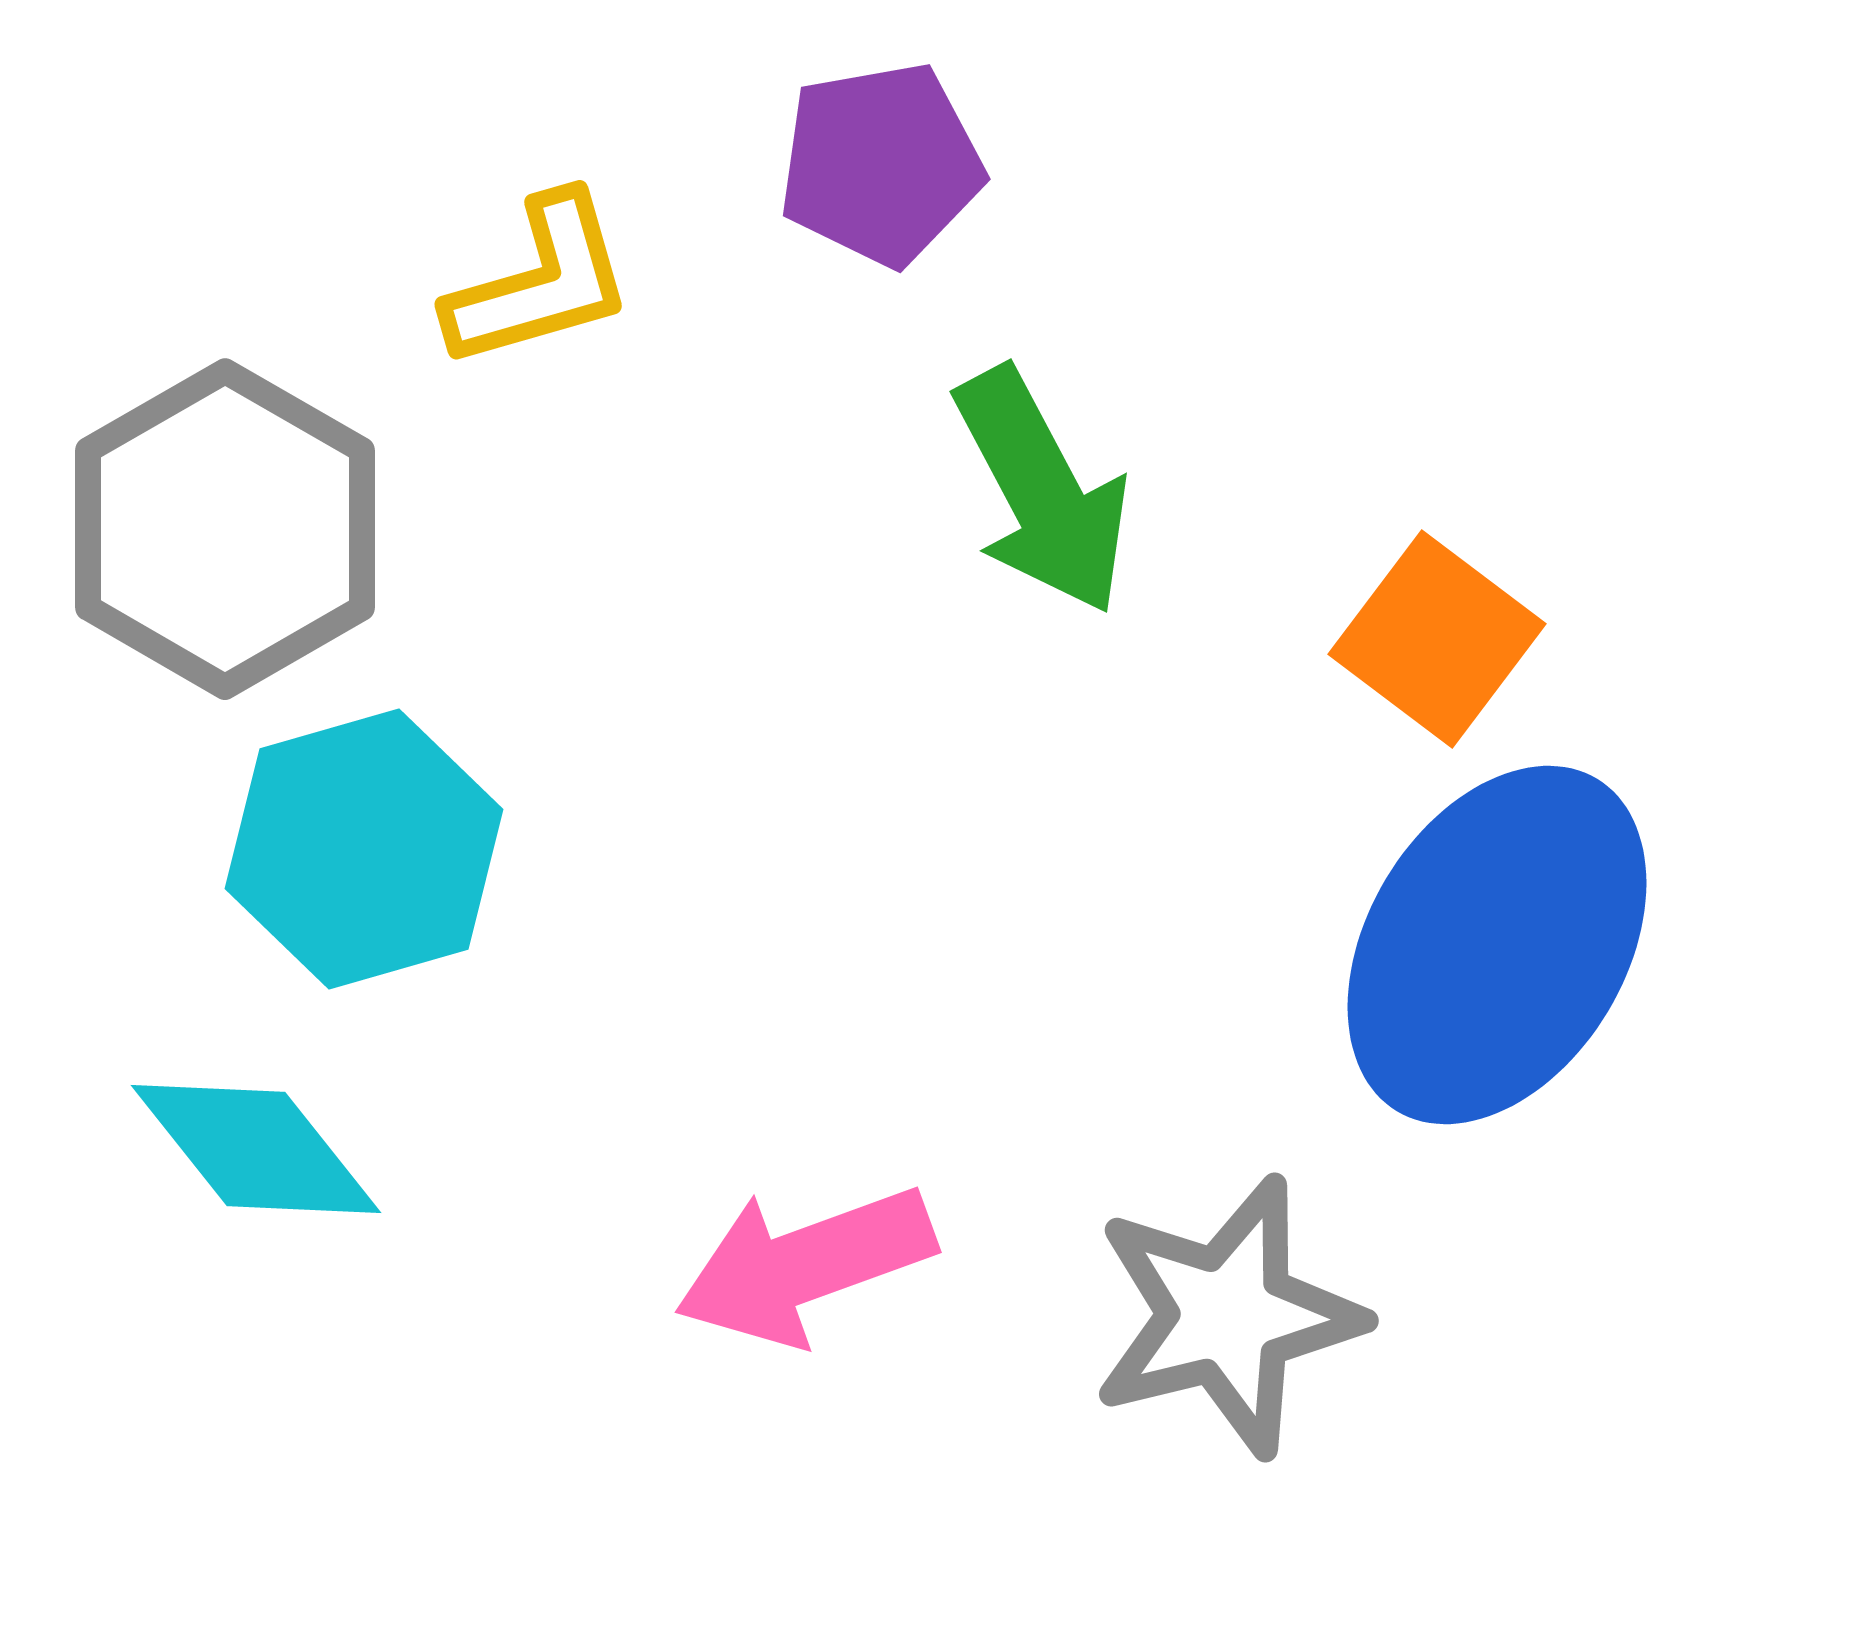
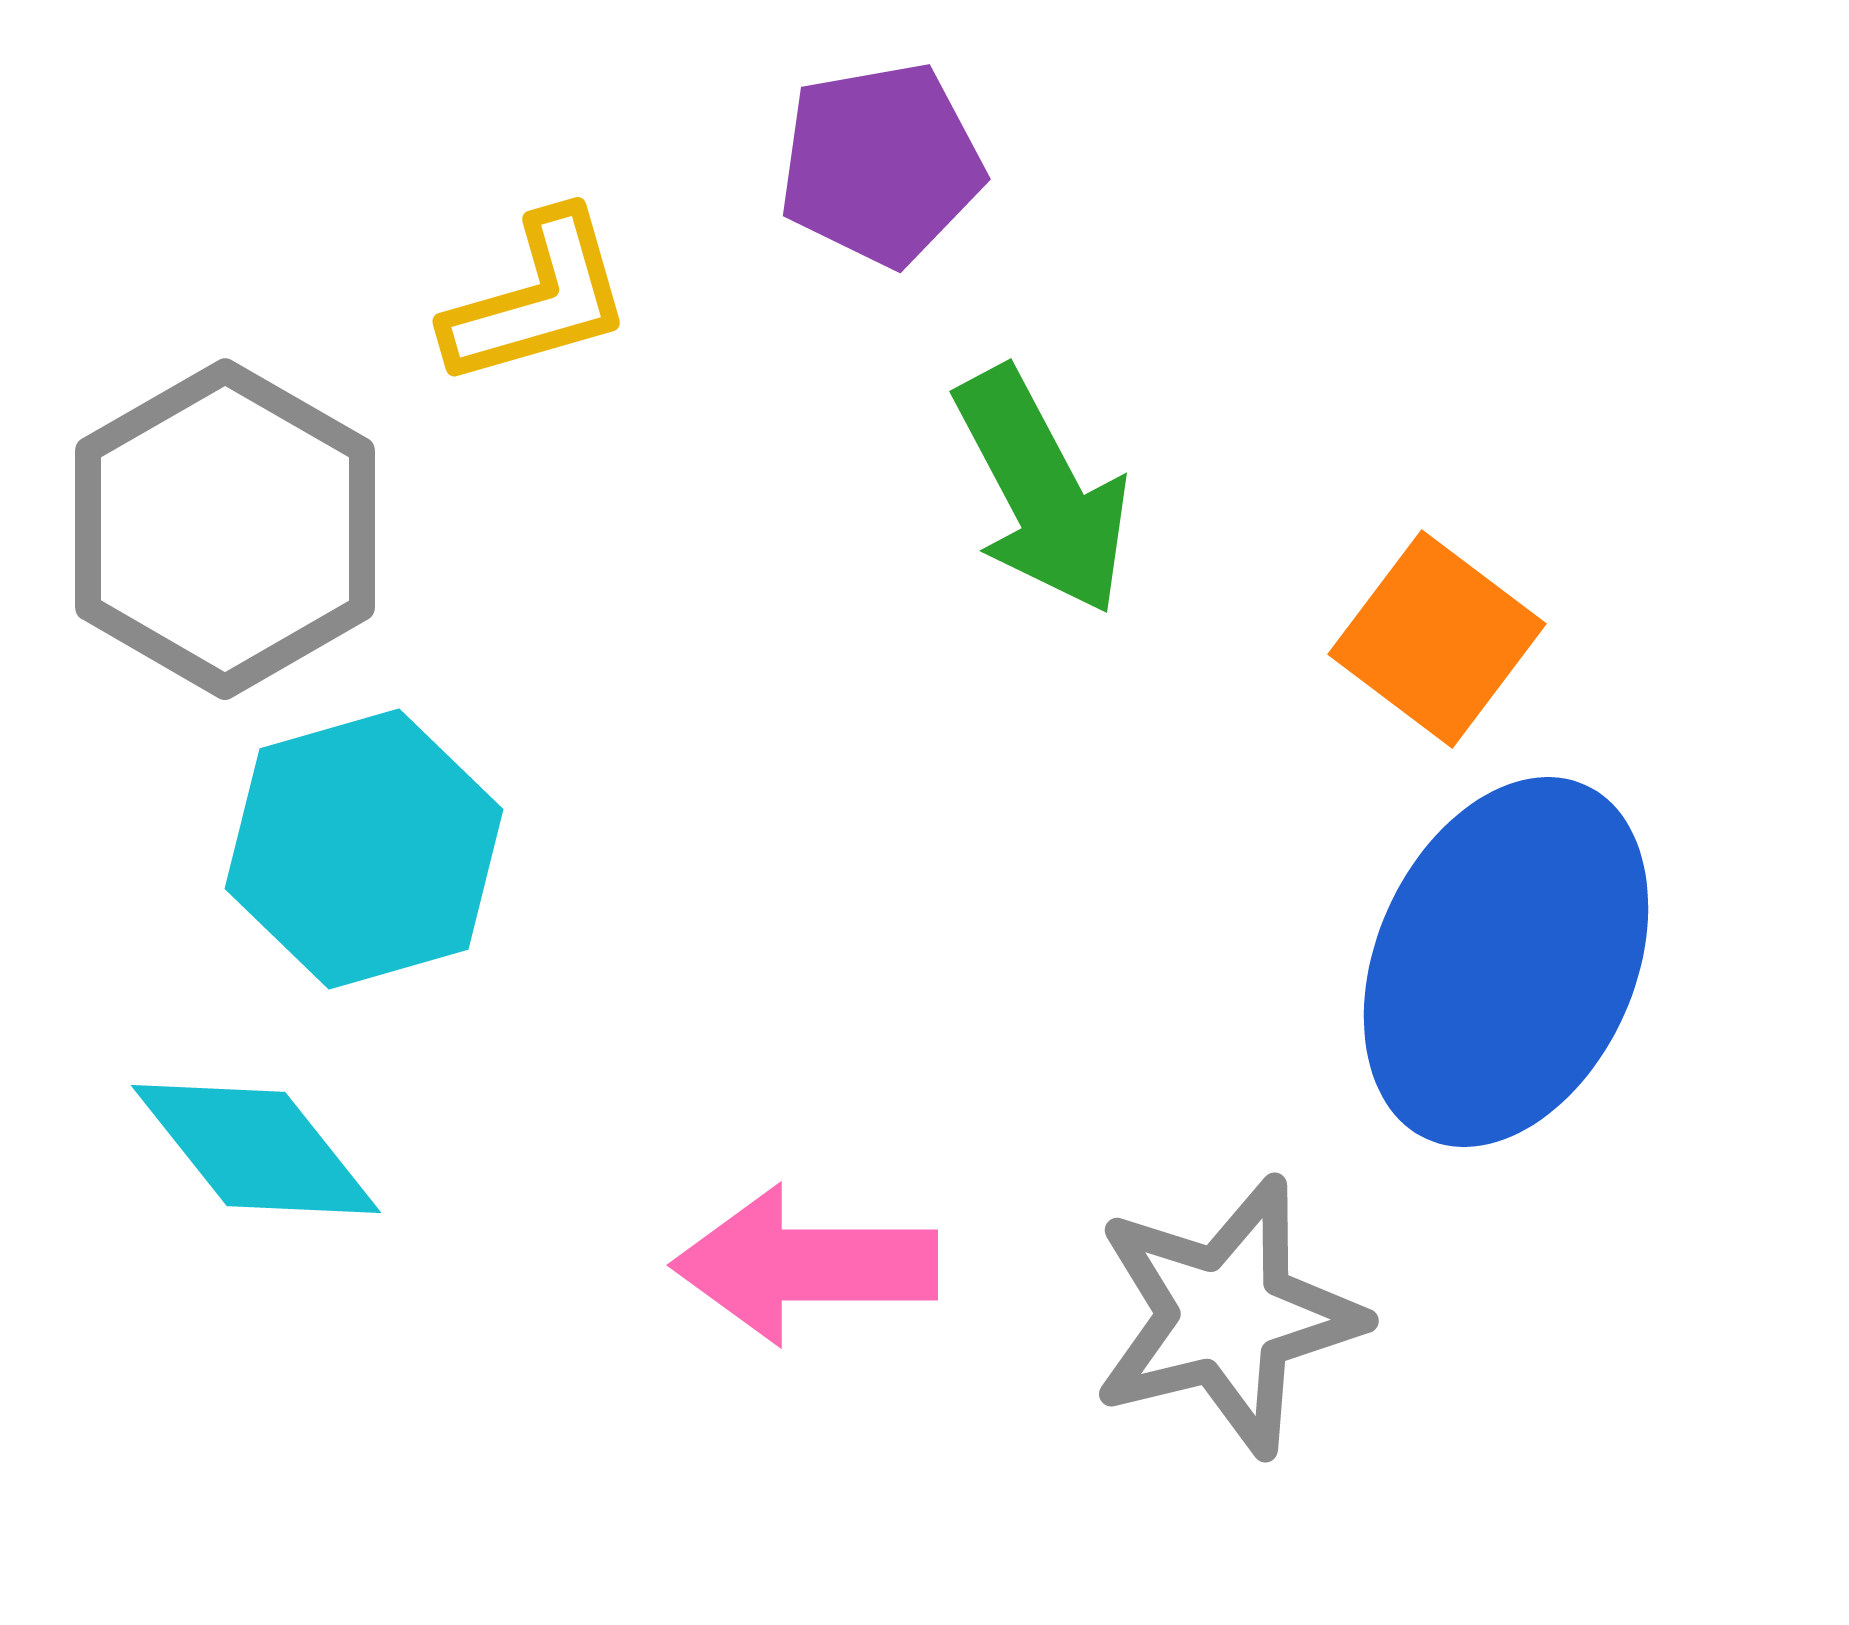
yellow L-shape: moved 2 px left, 17 px down
blue ellipse: moved 9 px right, 17 px down; rotated 7 degrees counterclockwise
pink arrow: rotated 20 degrees clockwise
